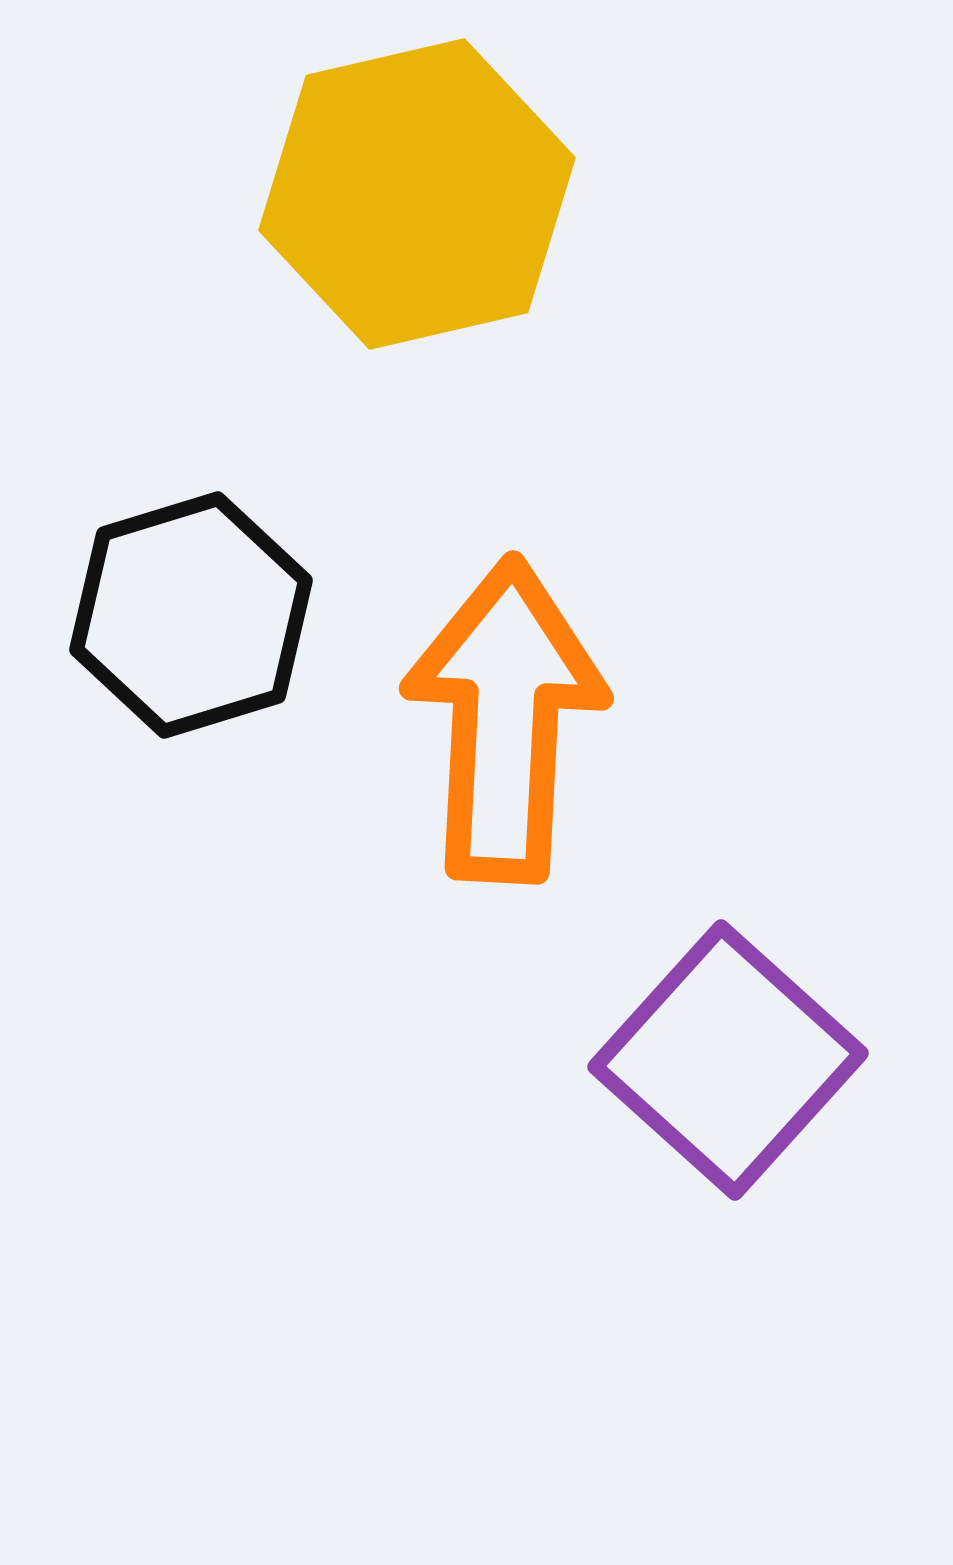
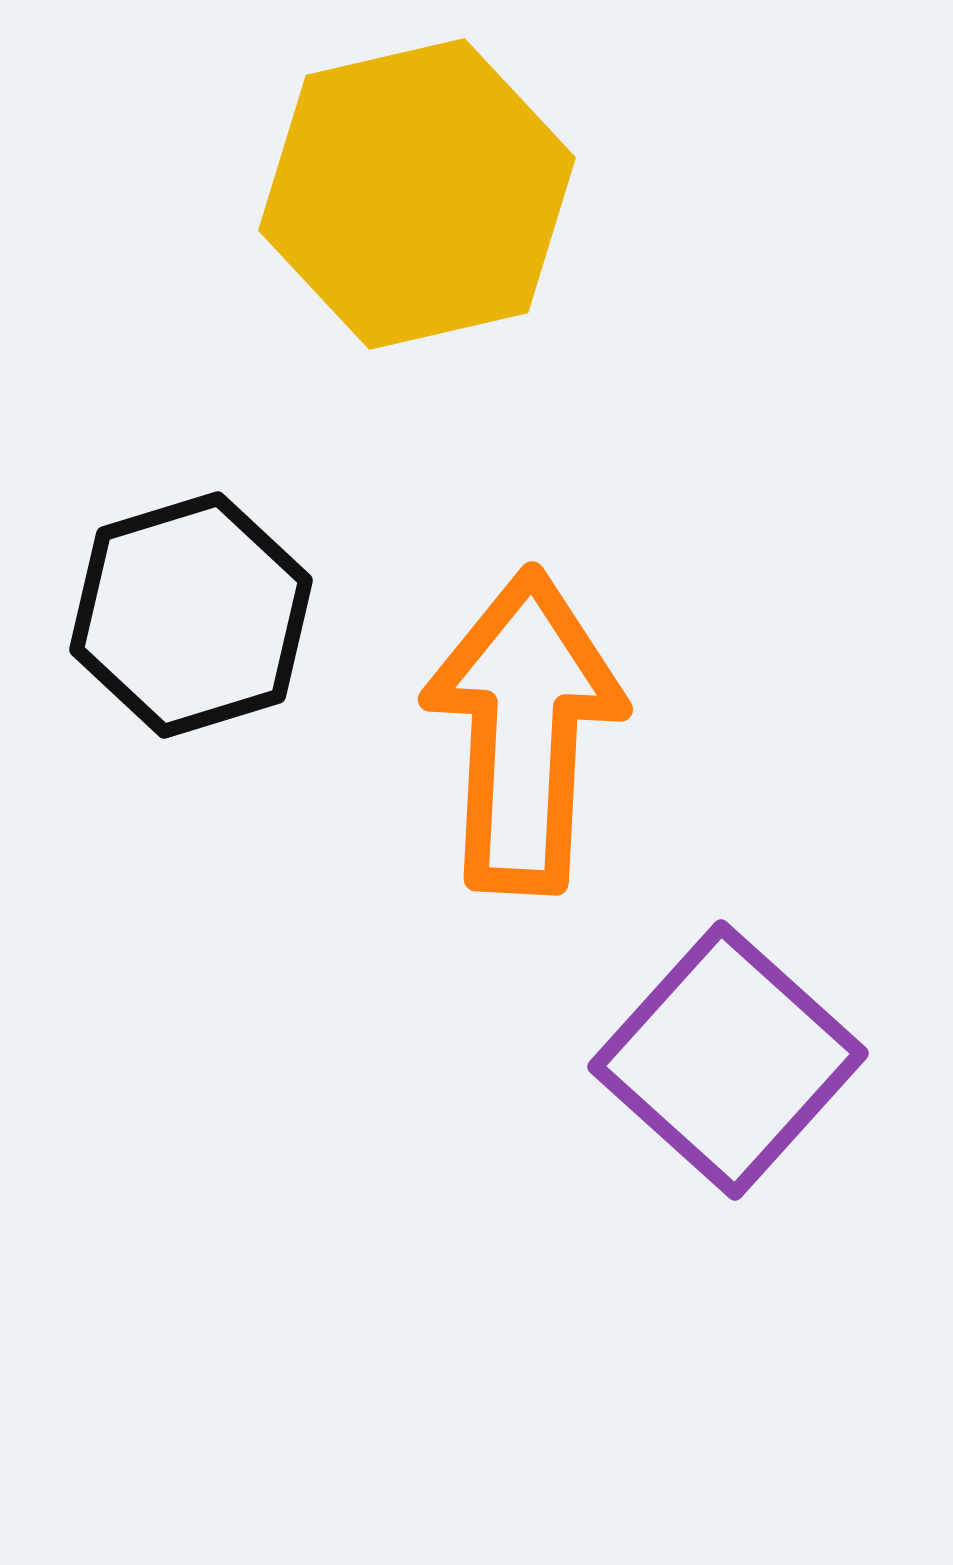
orange arrow: moved 19 px right, 11 px down
